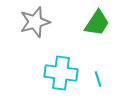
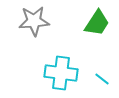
gray star: moved 1 px left, 1 px up; rotated 12 degrees clockwise
cyan line: moved 4 px right; rotated 35 degrees counterclockwise
